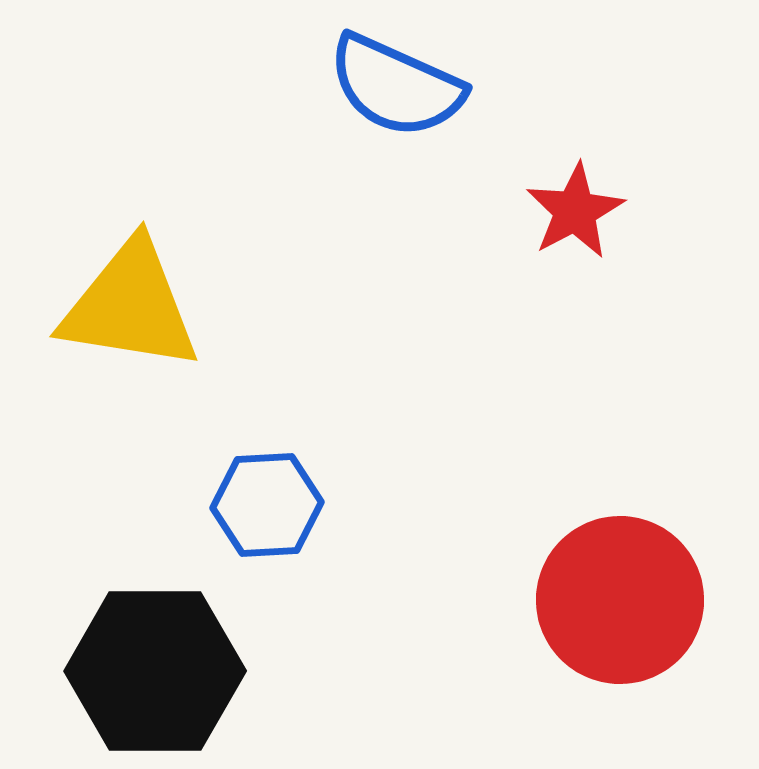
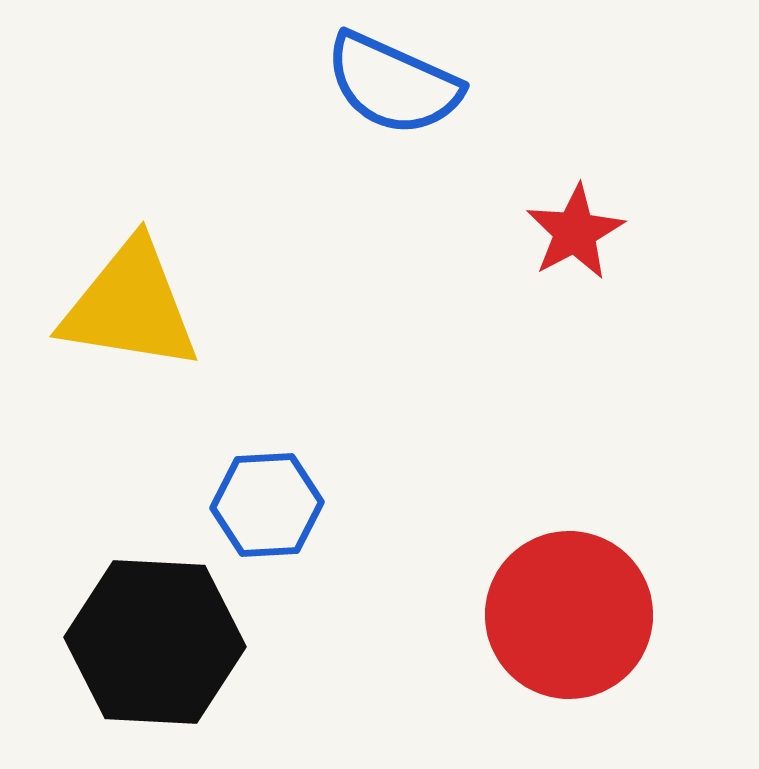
blue semicircle: moved 3 px left, 2 px up
red star: moved 21 px down
red circle: moved 51 px left, 15 px down
black hexagon: moved 29 px up; rotated 3 degrees clockwise
